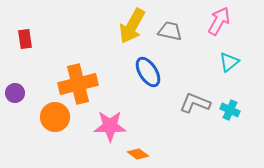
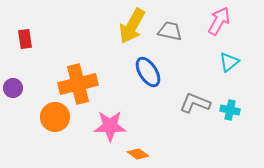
purple circle: moved 2 px left, 5 px up
cyan cross: rotated 12 degrees counterclockwise
